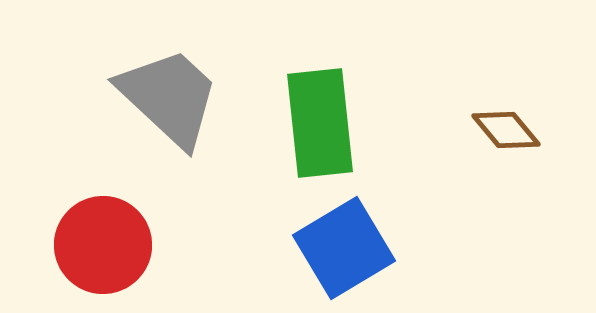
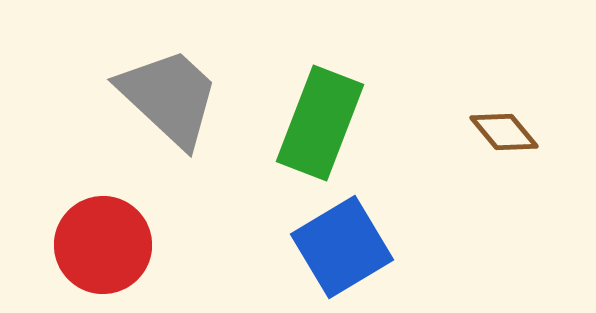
green rectangle: rotated 27 degrees clockwise
brown diamond: moved 2 px left, 2 px down
blue square: moved 2 px left, 1 px up
